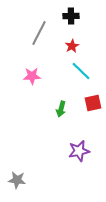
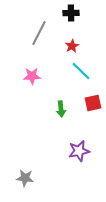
black cross: moved 3 px up
green arrow: rotated 21 degrees counterclockwise
gray star: moved 8 px right, 2 px up
